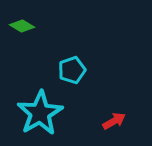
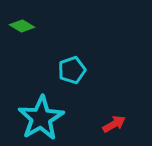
cyan star: moved 1 px right, 5 px down
red arrow: moved 3 px down
